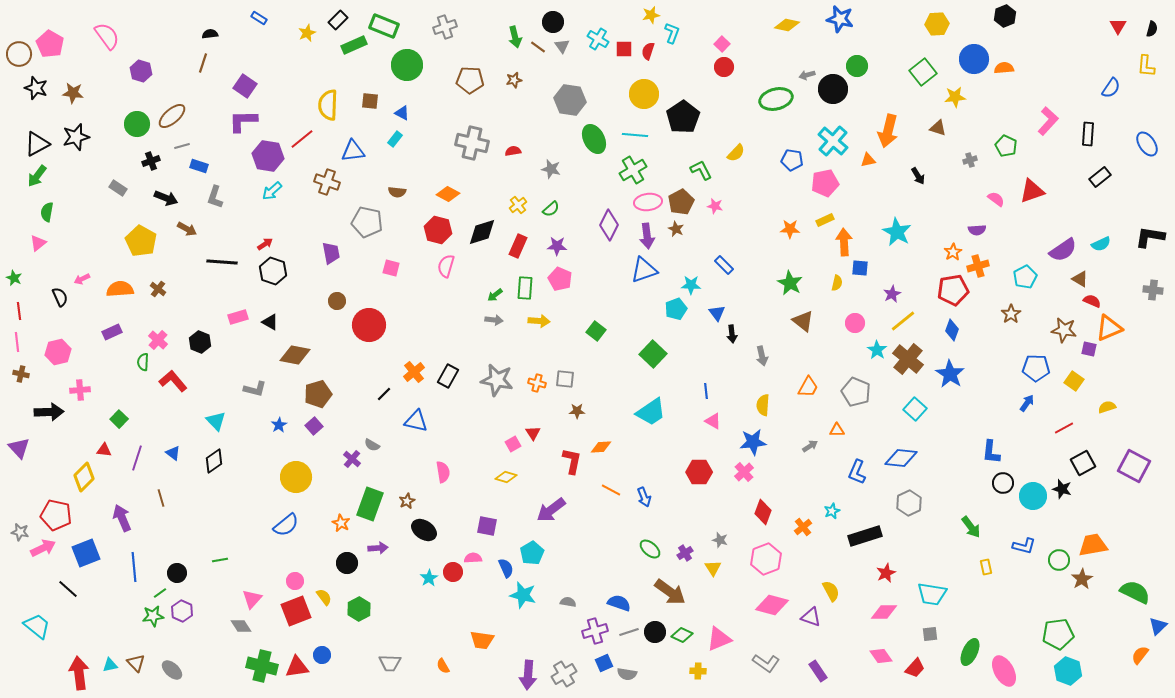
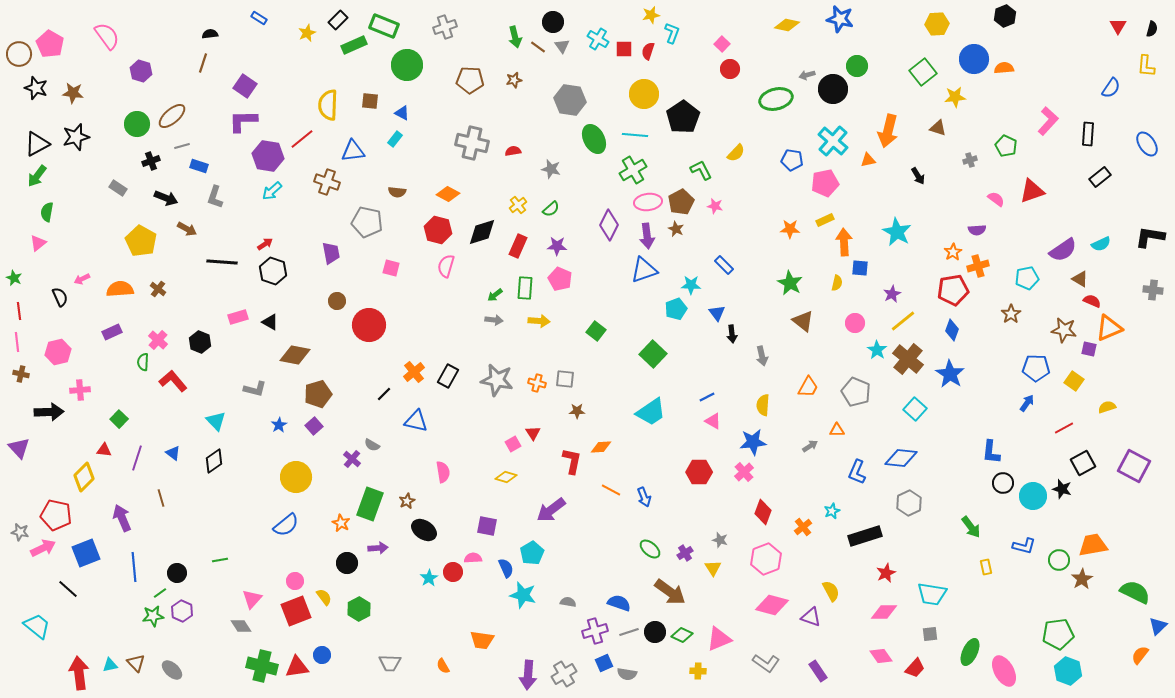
red circle at (724, 67): moved 6 px right, 2 px down
cyan pentagon at (1025, 277): moved 2 px right, 1 px down; rotated 15 degrees clockwise
blue line at (706, 391): moved 1 px right, 6 px down; rotated 70 degrees clockwise
